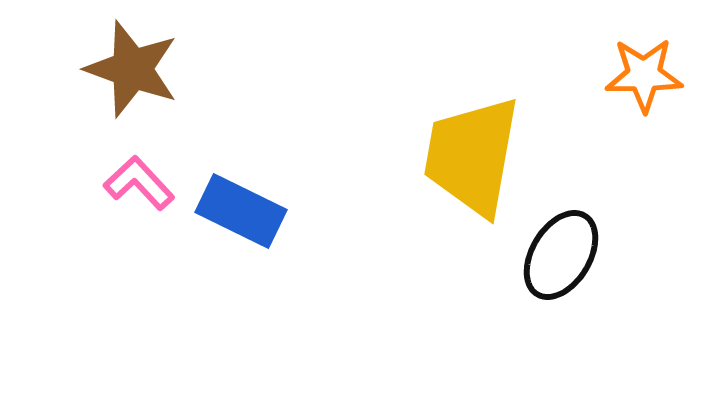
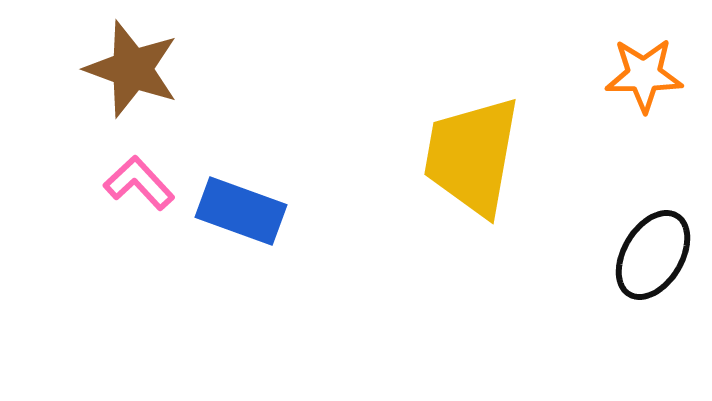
blue rectangle: rotated 6 degrees counterclockwise
black ellipse: moved 92 px right
